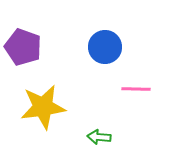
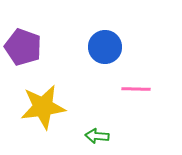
green arrow: moved 2 px left, 1 px up
